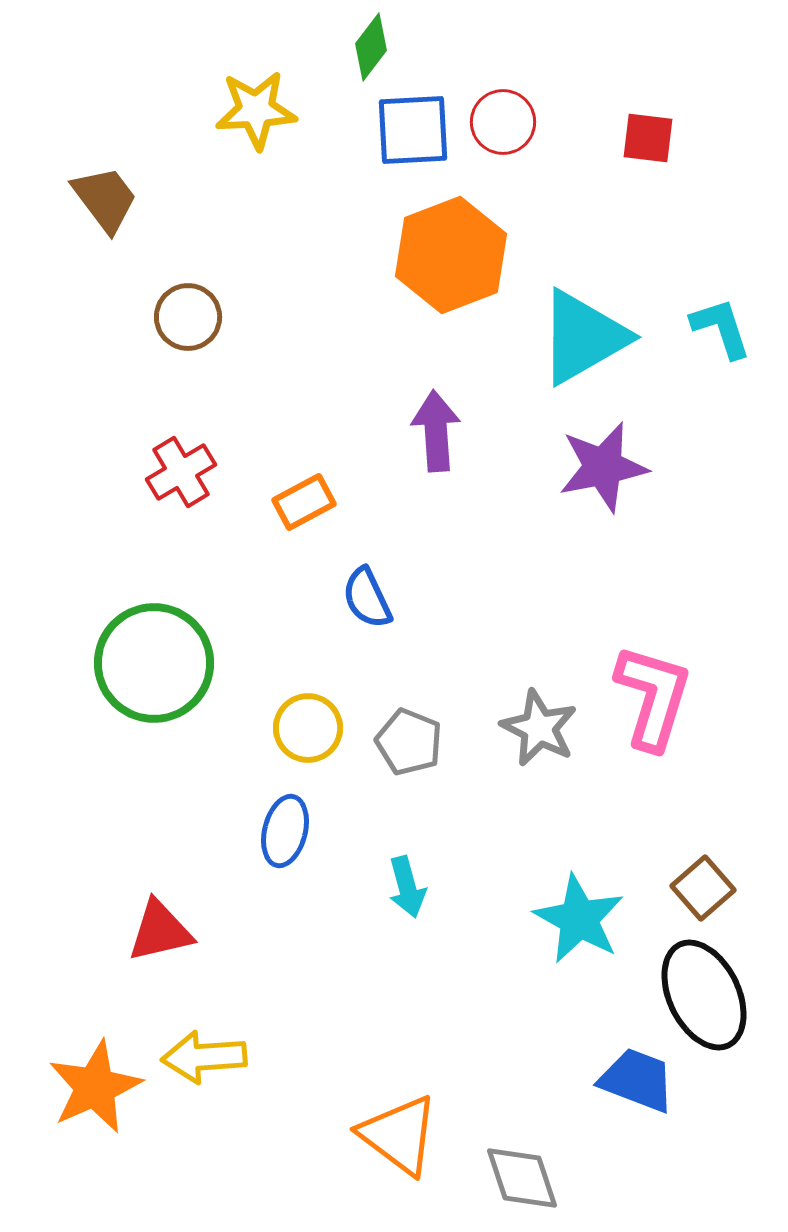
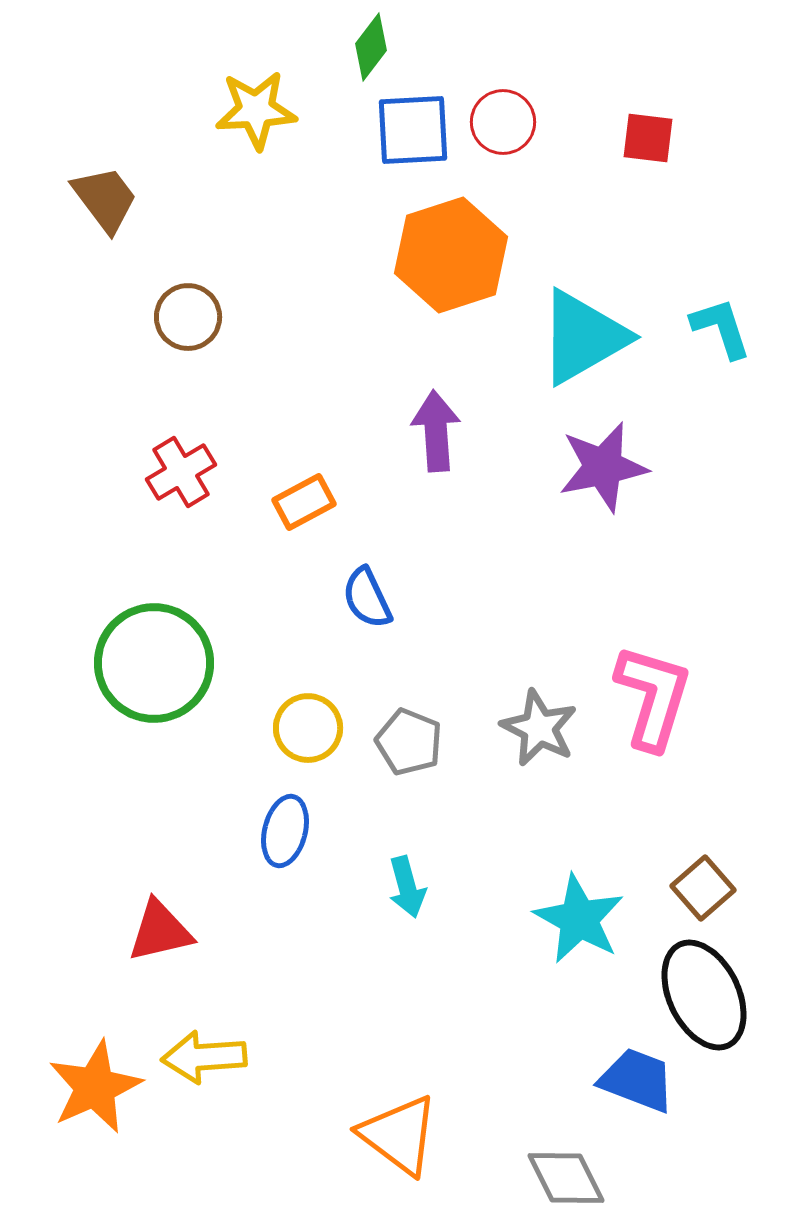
orange hexagon: rotated 3 degrees clockwise
gray diamond: moved 44 px right; rotated 8 degrees counterclockwise
